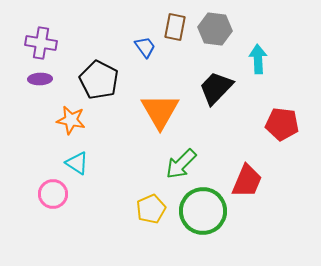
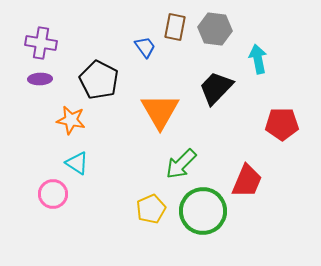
cyan arrow: rotated 8 degrees counterclockwise
red pentagon: rotated 8 degrees counterclockwise
